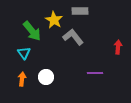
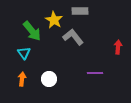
white circle: moved 3 px right, 2 px down
